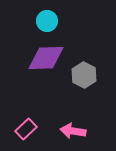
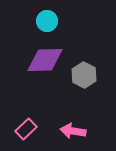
purple diamond: moved 1 px left, 2 px down
